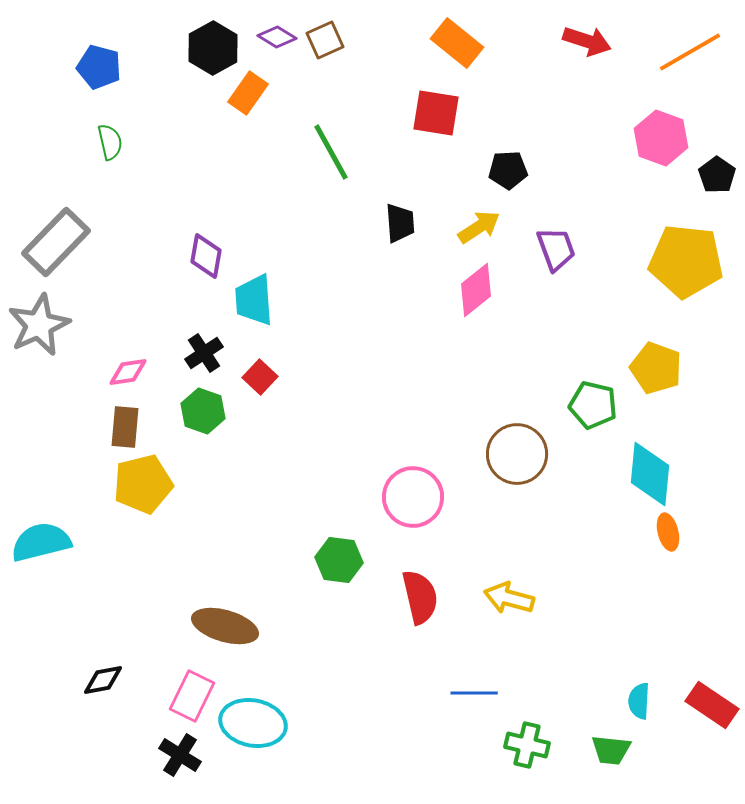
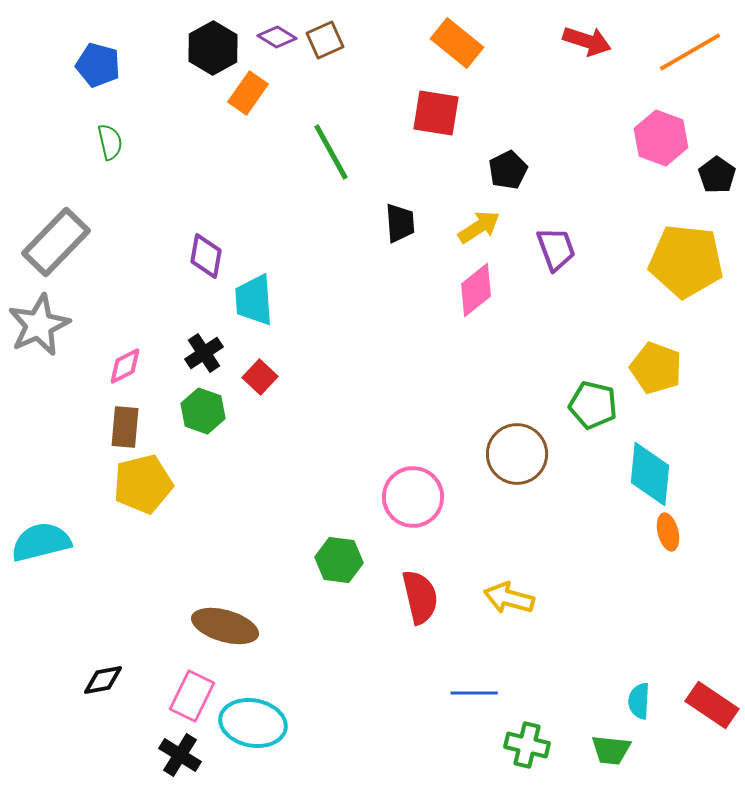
blue pentagon at (99, 67): moved 1 px left, 2 px up
black pentagon at (508, 170): rotated 24 degrees counterclockwise
pink diamond at (128, 372): moved 3 px left, 6 px up; rotated 18 degrees counterclockwise
